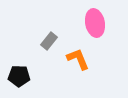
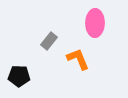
pink ellipse: rotated 12 degrees clockwise
